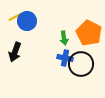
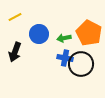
blue circle: moved 12 px right, 13 px down
green arrow: rotated 88 degrees clockwise
